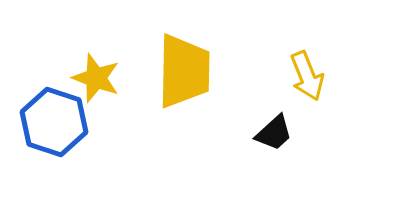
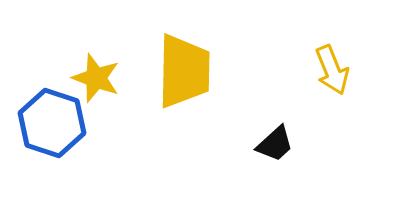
yellow arrow: moved 25 px right, 6 px up
blue hexagon: moved 2 px left, 1 px down
black trapezoid: moved 1 px right, 11 px down
